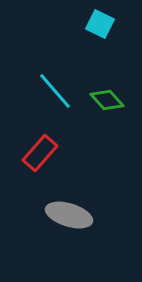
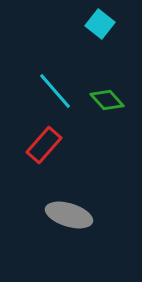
cyan square: rotated 12 degrees clockwise
red rectangle: moved 4 px right, 8 px up
